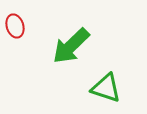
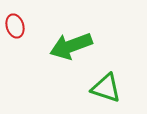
green arrow: rotated 24 degrees clockwise
